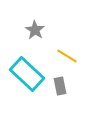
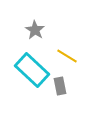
cyan rectangle: moved 5 px right, 4 px up
